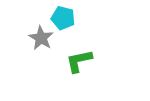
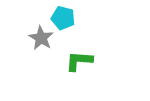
green L-shape: rotated 16 degrees clockwise
